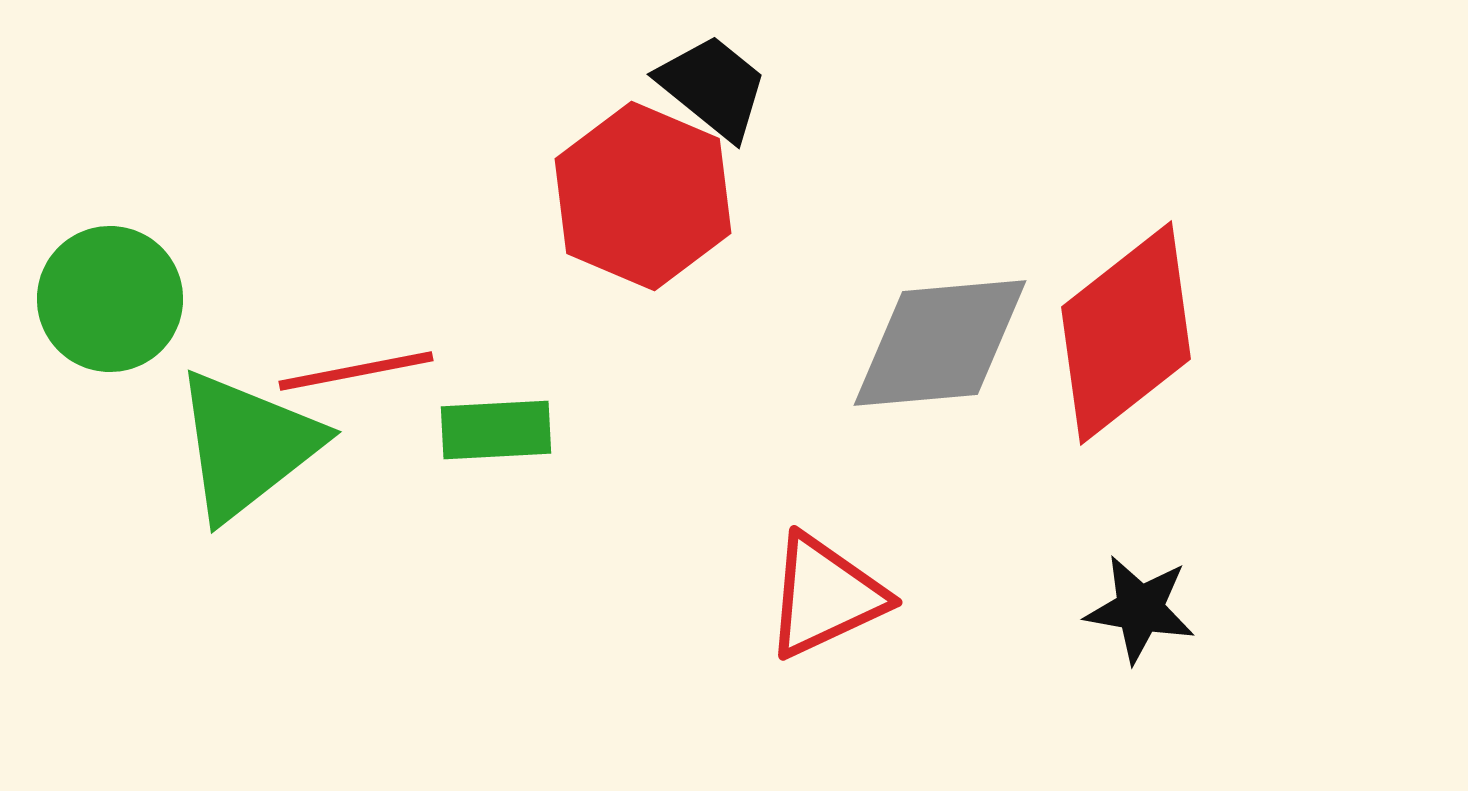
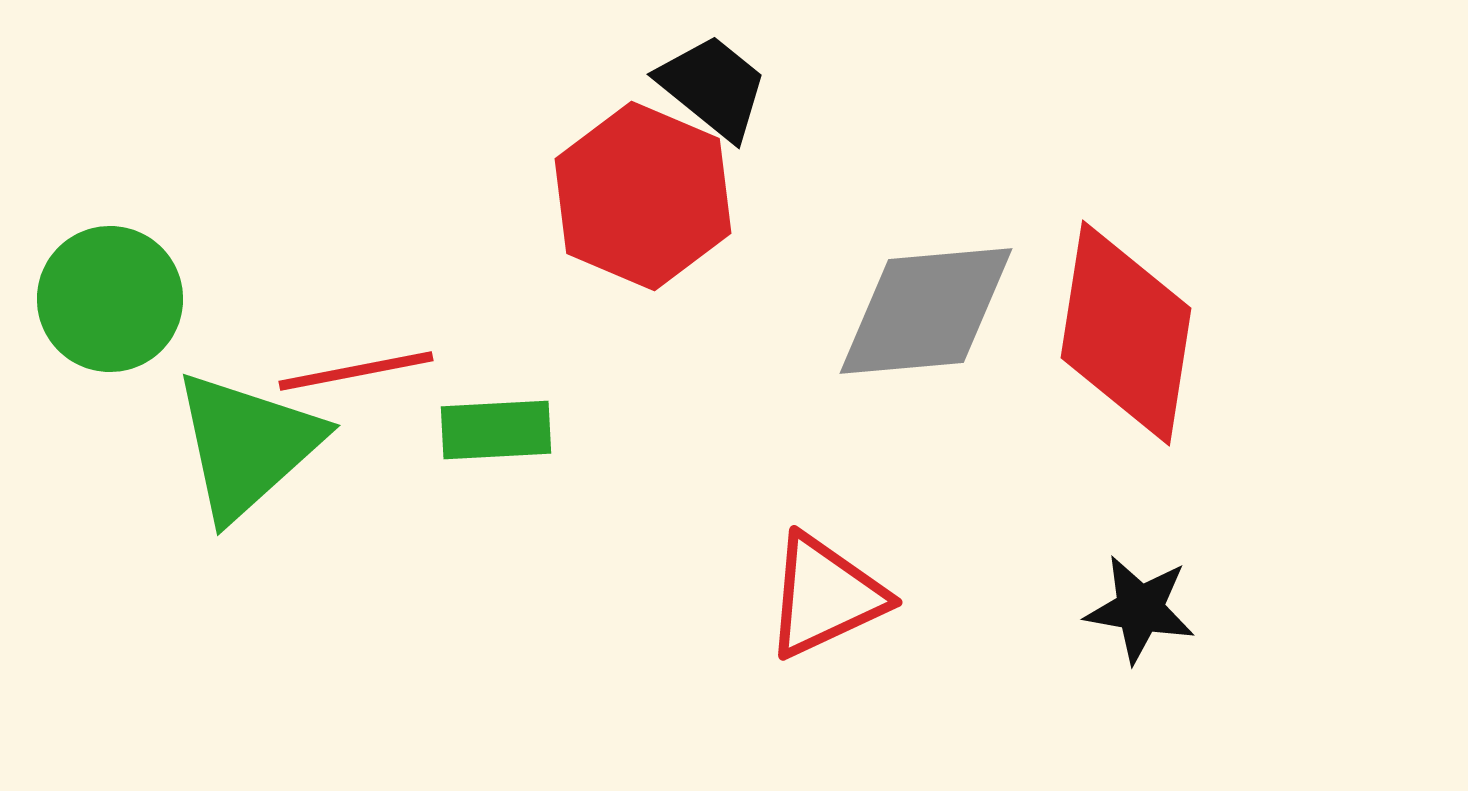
red diamond: rotated 43 degrees counterclockwise
gray diamond: moved 14 px left, 32 px up
green triangle: rotated 4 degrees counterclockwise
